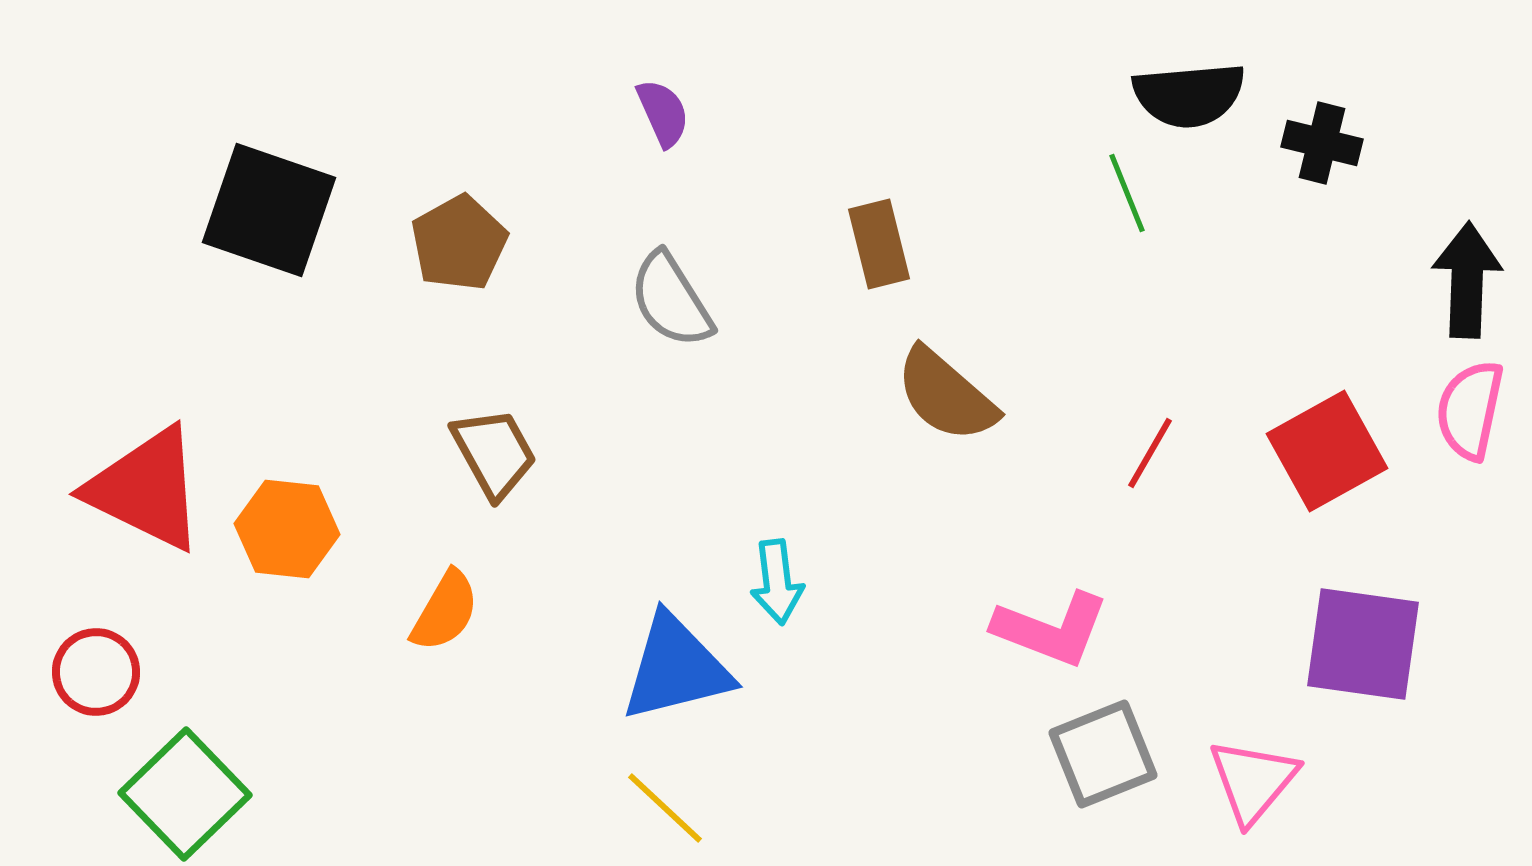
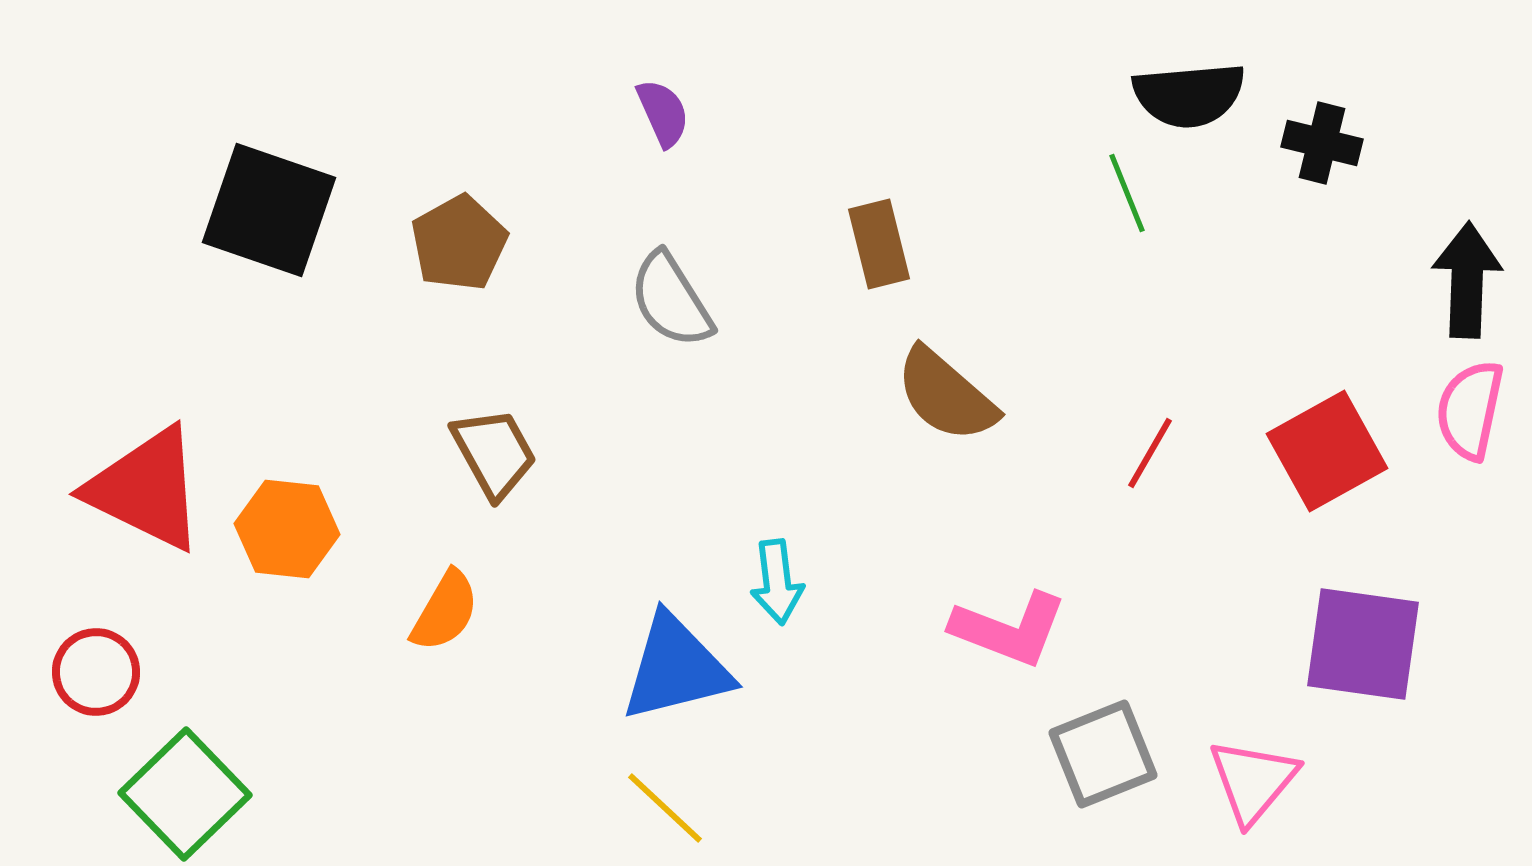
pink L-shape: moved 42 px left
